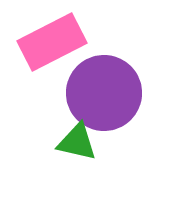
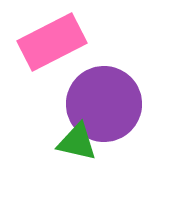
purple circle: moved 11 px down
